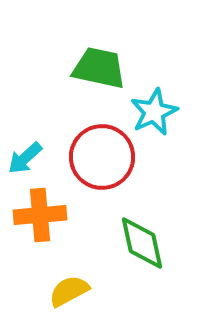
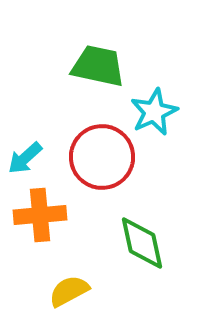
green trapezoid: moved 1 px left, 2 px up
